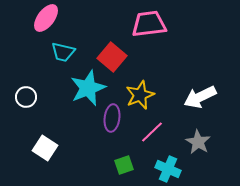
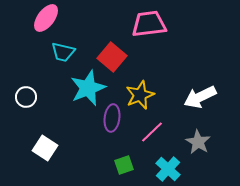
cyan cross: rotated 20 degrees clockwise
